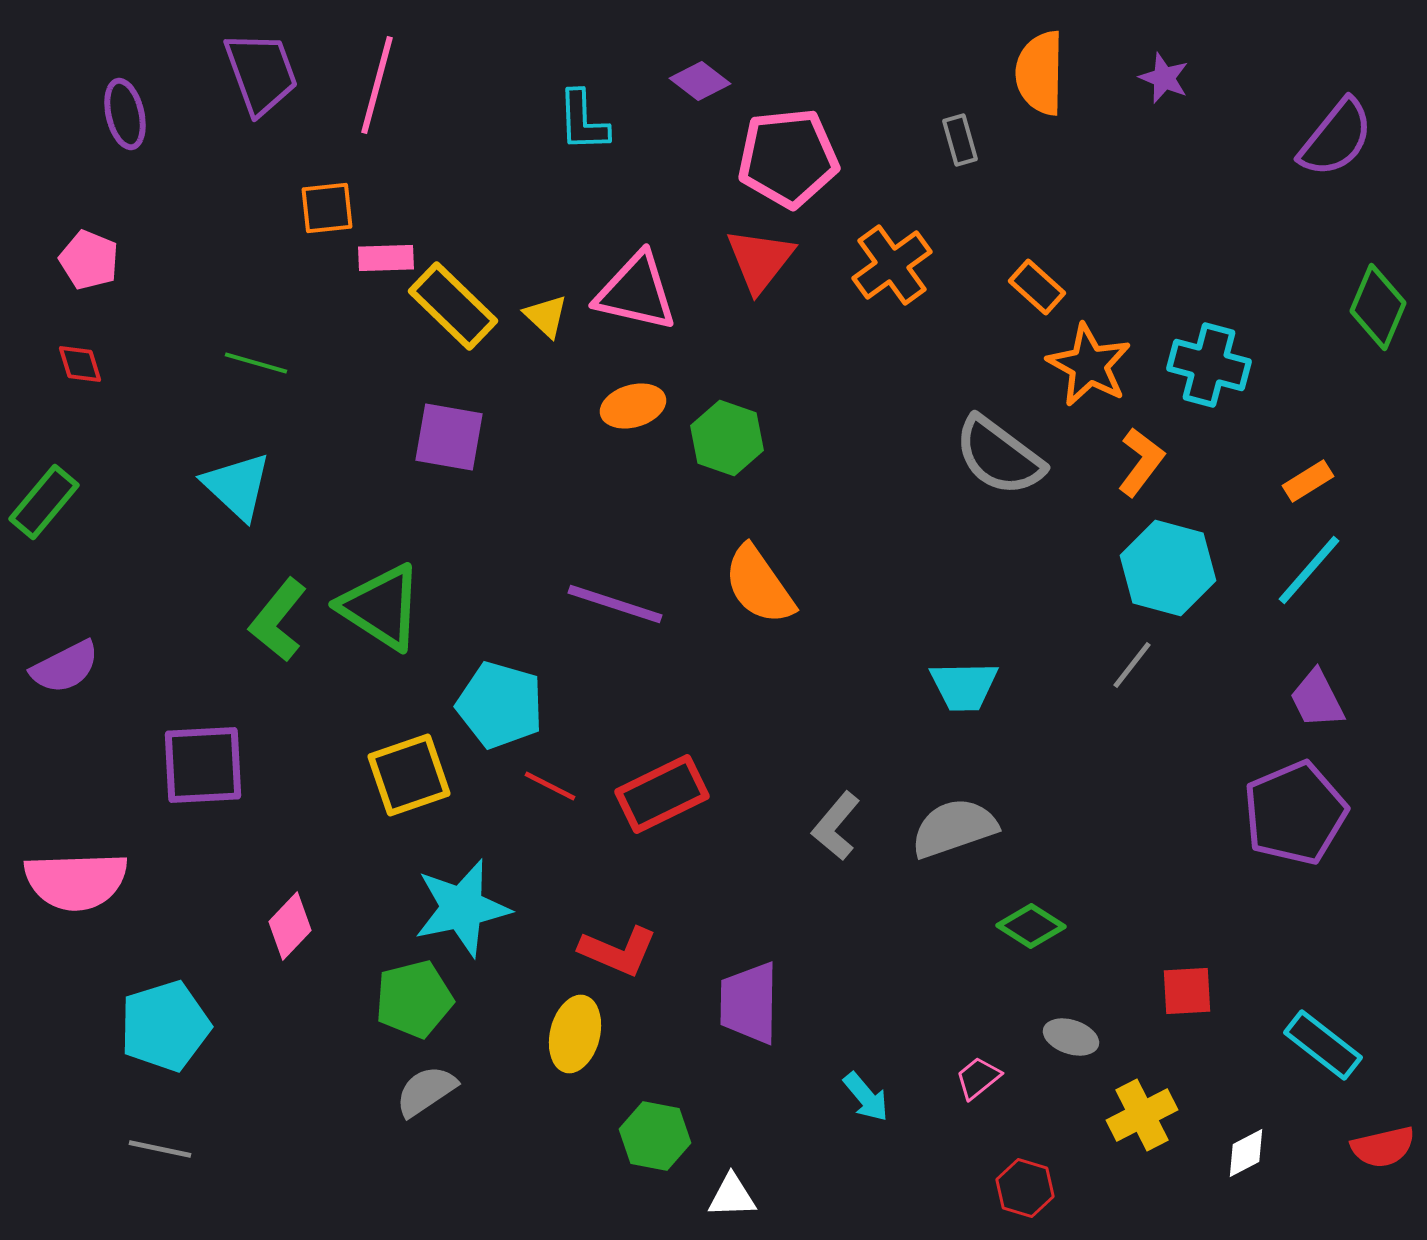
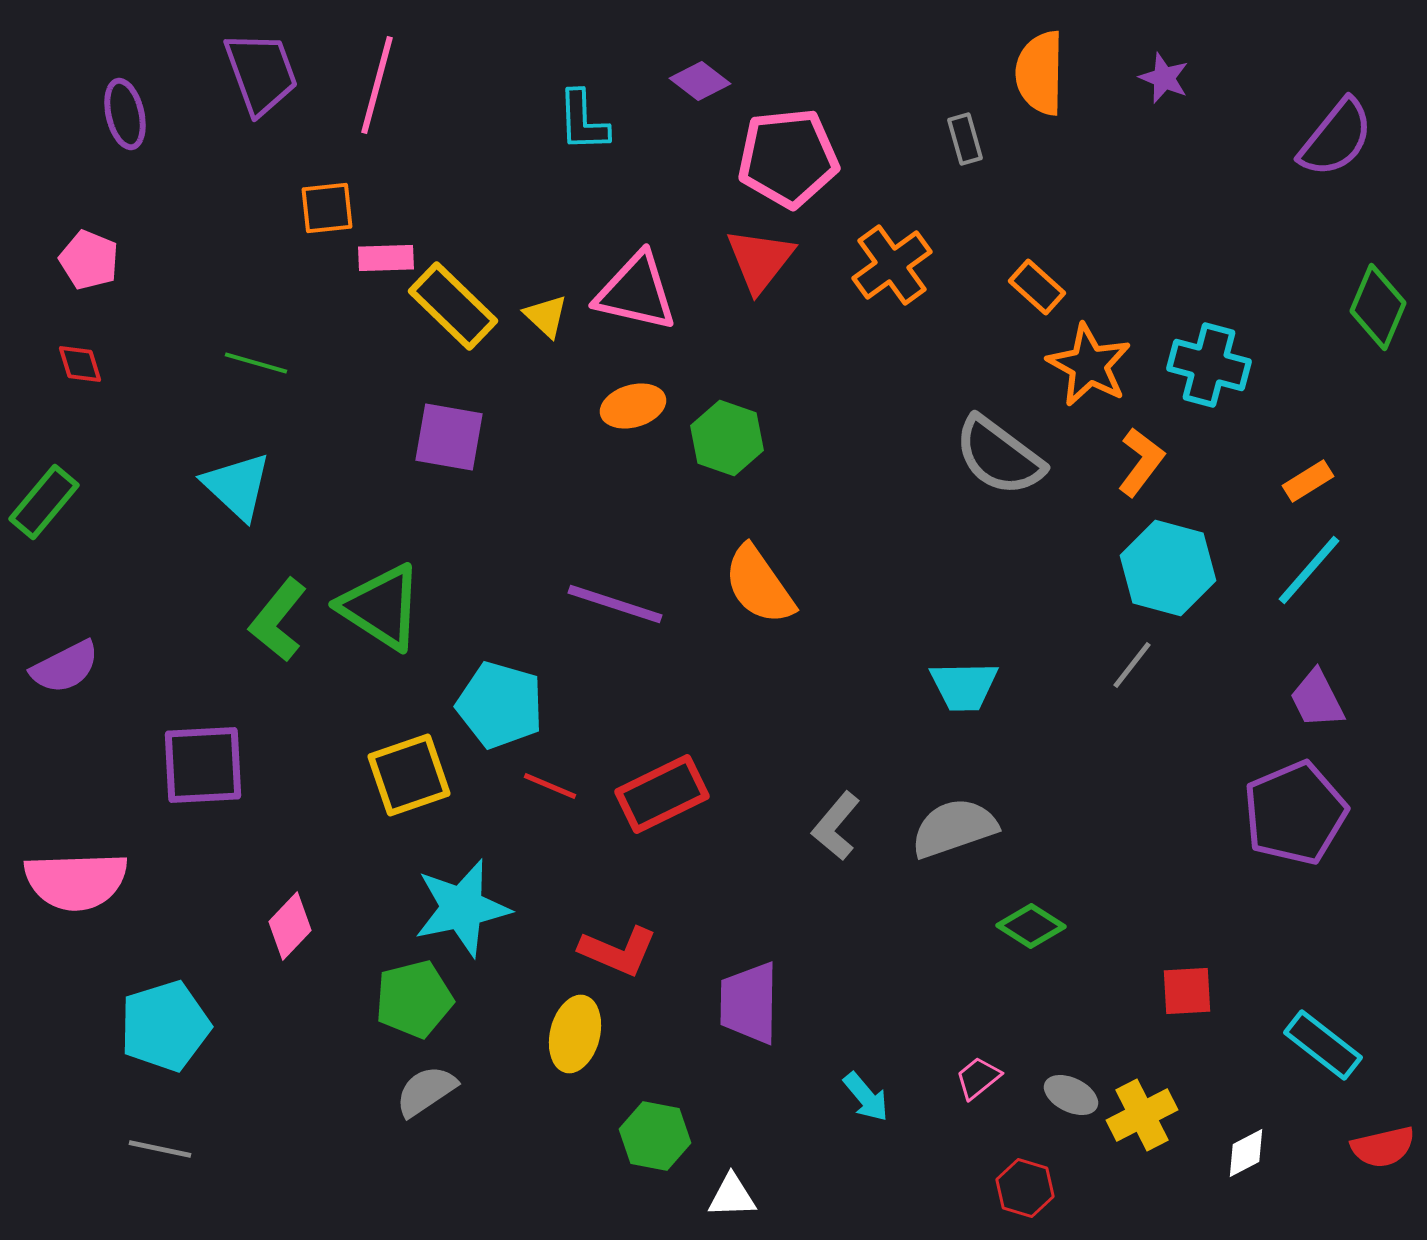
gray rectangle at (960, 140): moved 5 px right, 1 px up
red line at (550, 786): rotated 4 degrees counterclockwise
gray ellipse at (1071, 1037): moved 58 px down; rotated 8 degrees clockwise
